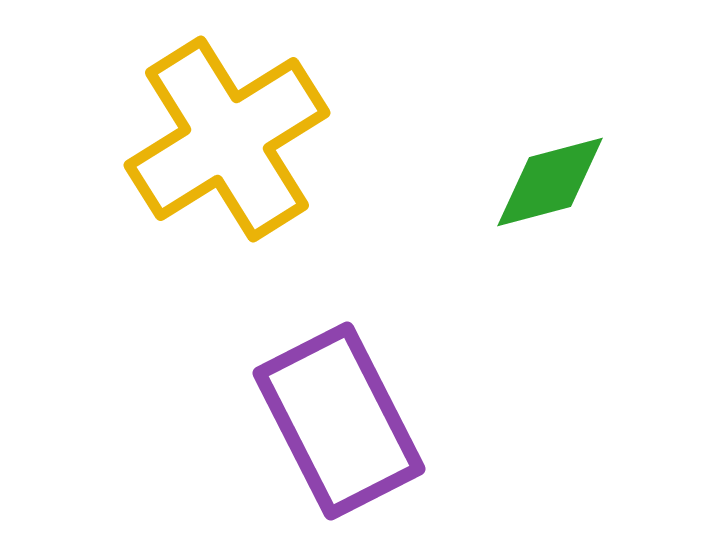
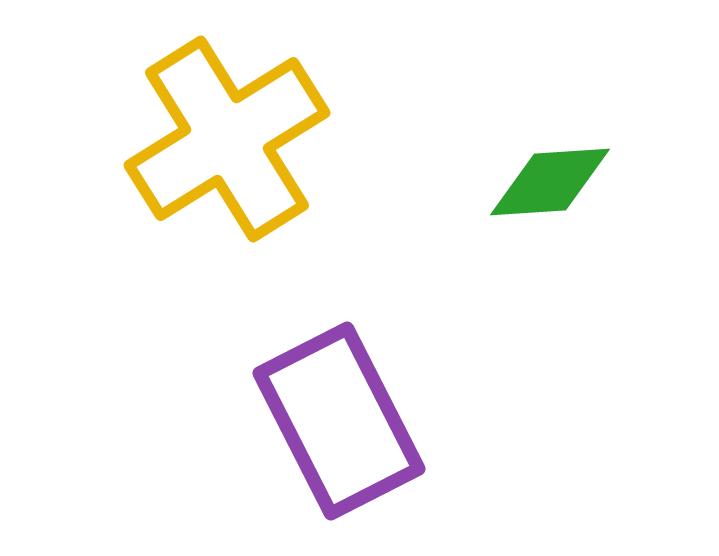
green diamond: rotated 11 degrees clockwise
